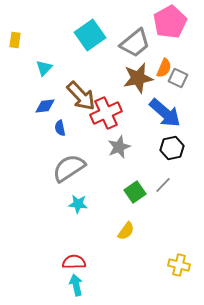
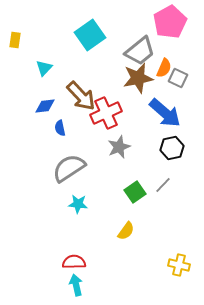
gray trapezoid: moved 5 px right, 8 px down
